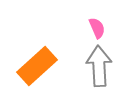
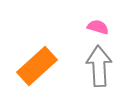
pink semicircle: moved 1 px right, 1 px up; rotated 50 degrees counterclockwise
